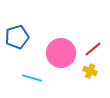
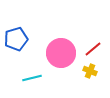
blue pentagon: moved 1 px left, 2 px down
cyan line: rotated 30 degrees counterclockwise
